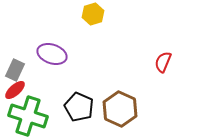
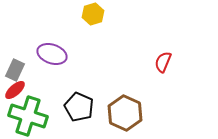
brown hexagon: moved 5 px right, 4 px down
